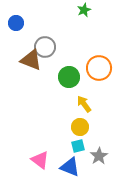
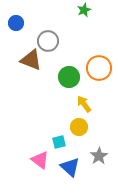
gray circle: moved 3 px right, 6 px up
yellow circle: moved 1 px left
cyan square: moved 19 px left, 4 px up
blue triangle: rotated 20 degrees clockwise
